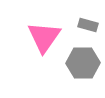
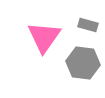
gray hexagon: rotated 8 degrees clockwise
